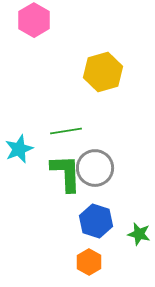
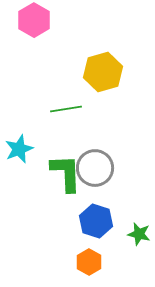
green line: moved 22 px up
